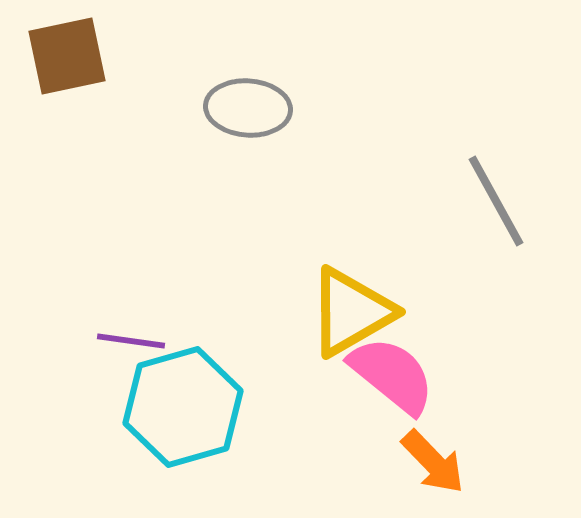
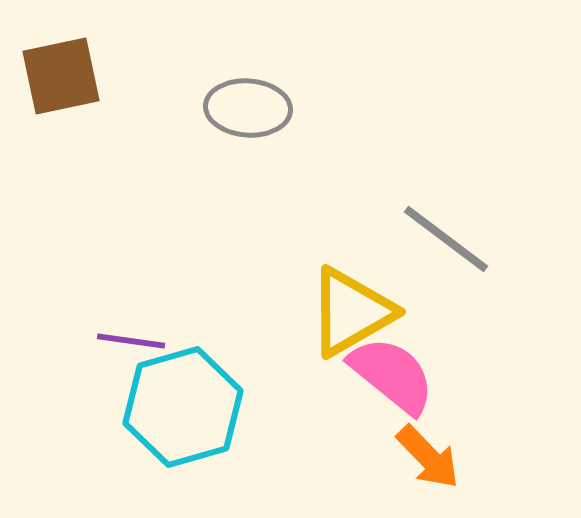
brown square: moved 6 px left, 20 px down
gray line: moved 50 px left, 38 px down; rotated 24 degrees counterclockwise
orange arrow: moved 5 px left, 5 px up
